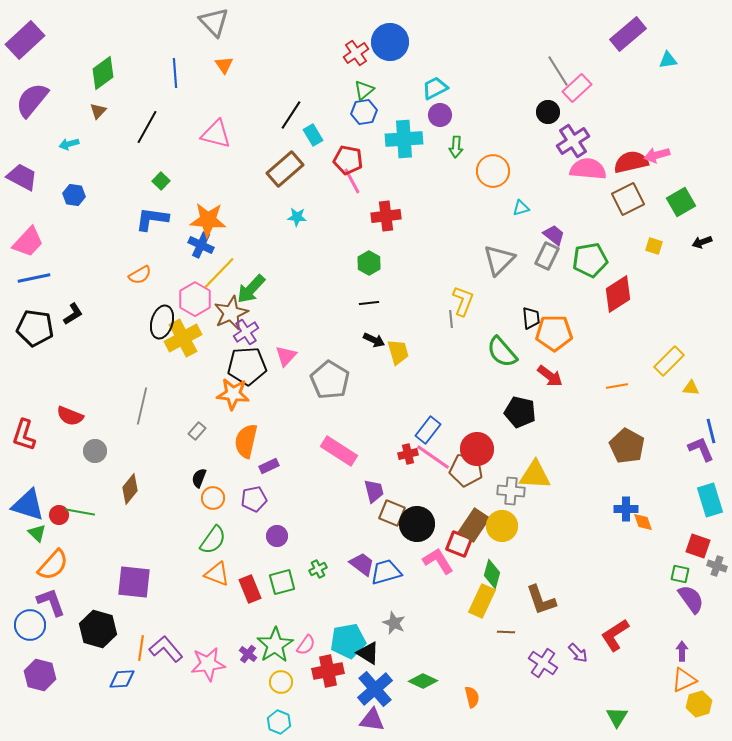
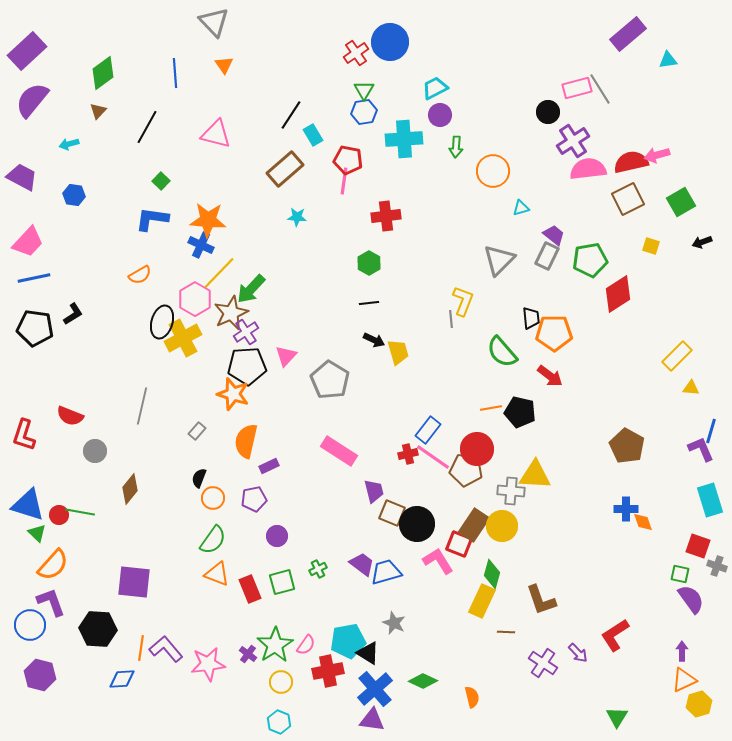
purple rectangle at (25, 40): moved 2 px right, 11 px down
gray line at (558, 71): moved 42 px right, 18 px down
pink rectangle at (577, 88): rotated 28 degrees clockwise
green triangle at (364, 90): rotated 20 degrees counterclockwise
pink semicircle at (588, 169): rotated 12 degrees counterclockwise
pink line at (352, 181): moved 8 px left; rotated 36 degrees clockwise
yellow square at (654, 246): moved 3 px left
yellow rectangle at (669, 361): moved 8 px right, 5 px up
orange line at (617, 386): moved 126 px left, 22 px down
orange star at (233, 394): rotated 12 degrees clockwise
blue line at (711, 431): rotated 30 degrees clockwise
black hexagon at (98, 629): rotated 12 degrees counterclockwise
